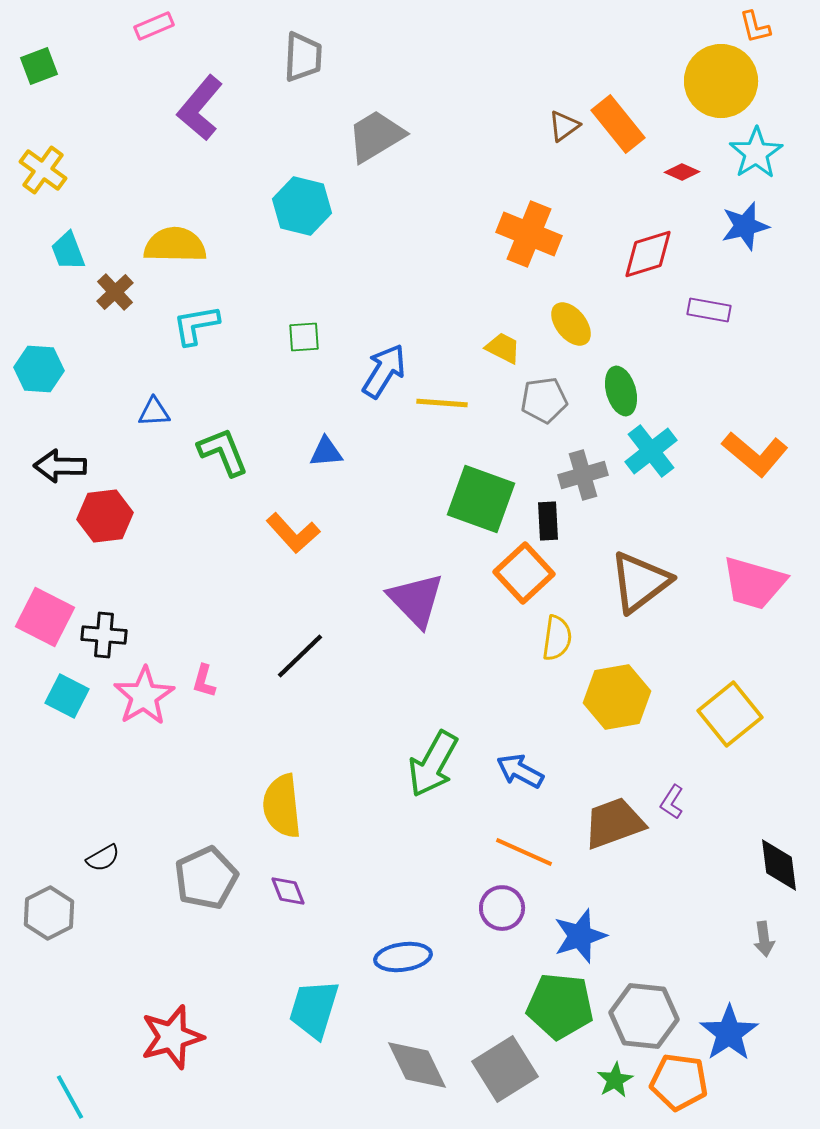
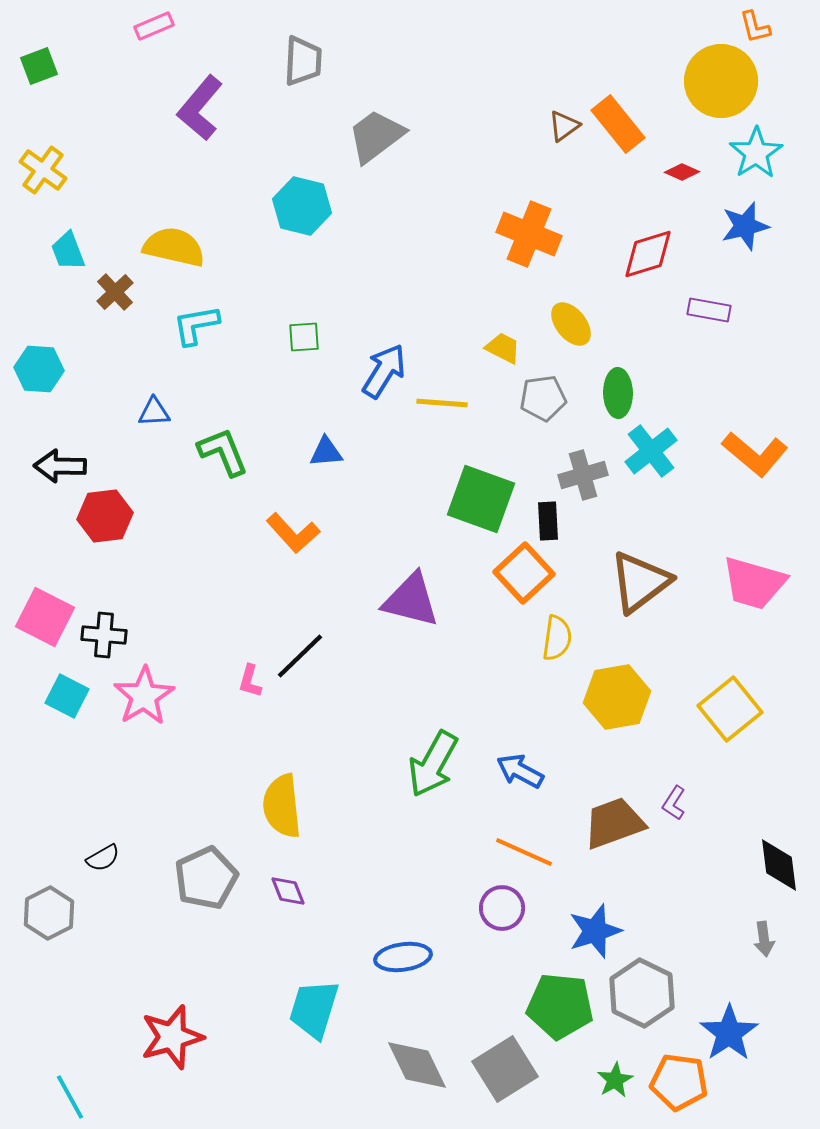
gray trapezoid at (303, 57): moved 4 px down
gray trapezoid at (376, 136): rotated 6 degrees counterclockwise
yellow semicircle at (175, 245): moved 1 px left, 2 px down; rotated 12 degrees clockwise
green ellipse at (621, 391): moved 3 px left, 2 px down; rotated 15 degrees clockwise
gray pentagon at (544, 400): moved 1 px left, 2 px up
purple triangle at (416, 600): moved 5 px left; rotated 32 degrees counterclockwise
pink L-shape at (204, 681): moved 46 px right
yellow square at (730, 714): moved 5 px up
purple L-shape at (672, 802): moved 2 px right, 1 px down
blue star at (580, 936): moved 15 px right, 5 px up
gray hexagon at (644, 1016): moved 2 px left, 23 px up; rotated 20 degrees clockwise
